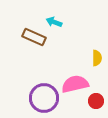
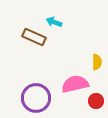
yellow semicircle: moved 4 px down
purple circle: moved 8 px left
